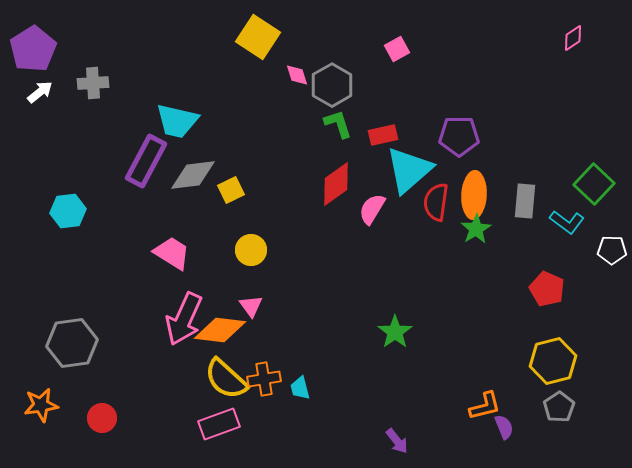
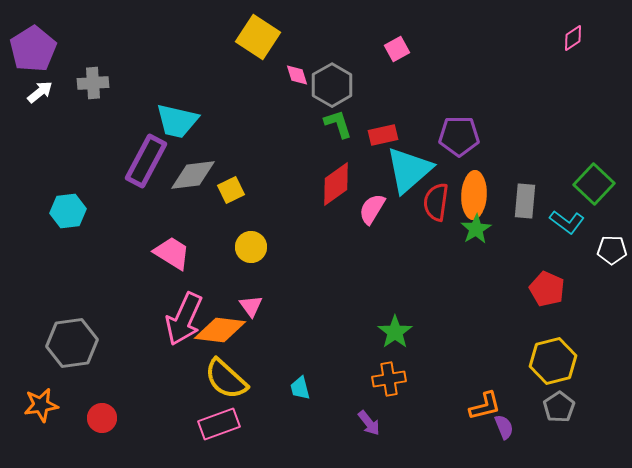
yellow circle at (251, 250): moved 3 px up
orange cross at (264, 379): moved 125 px right
purple arrow at (397, 441): moved 28 px left, 18 px up
